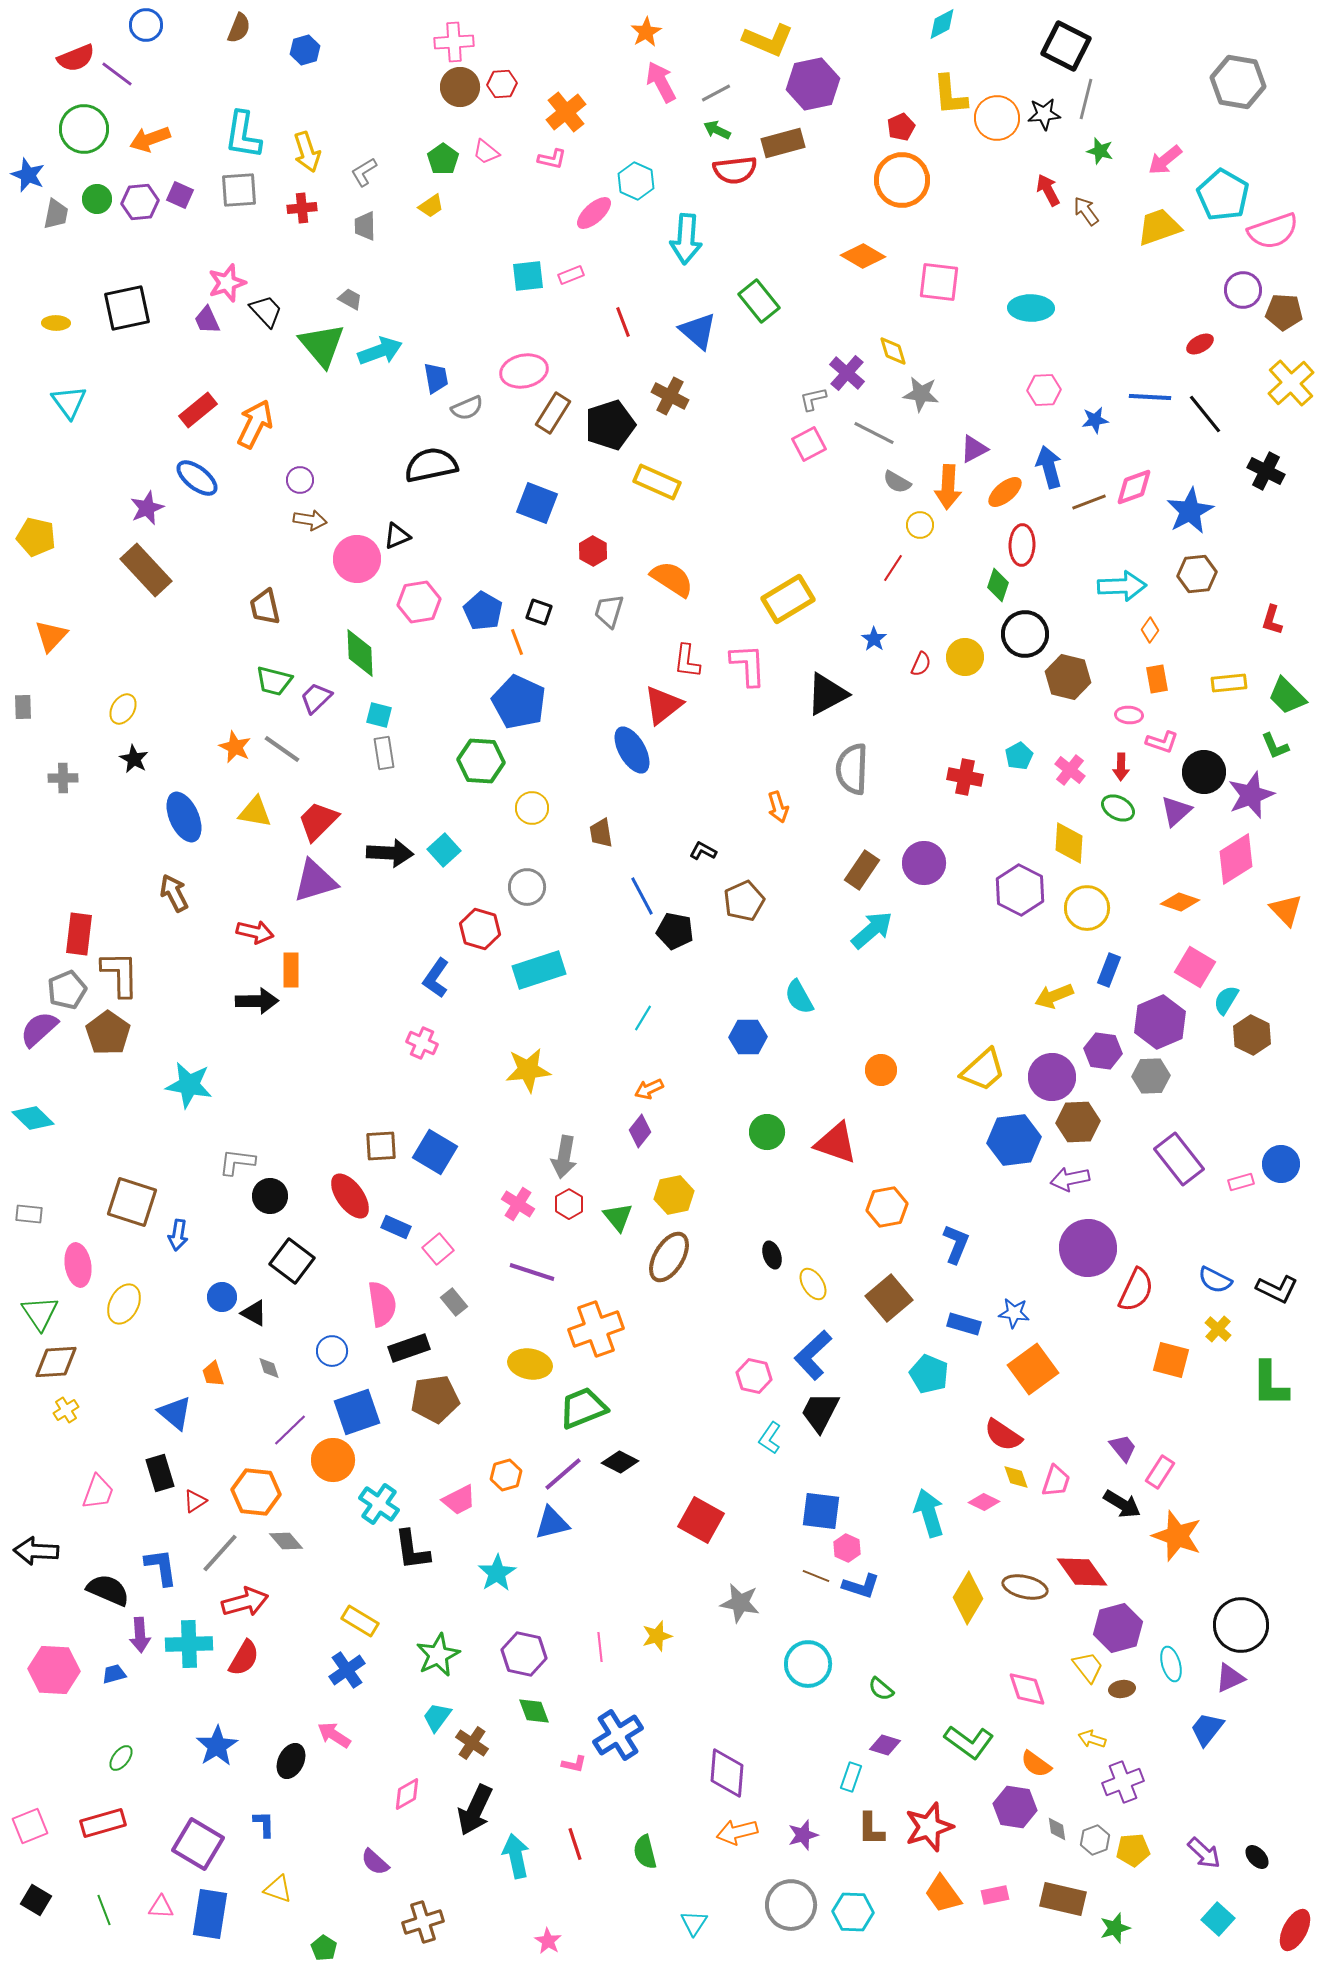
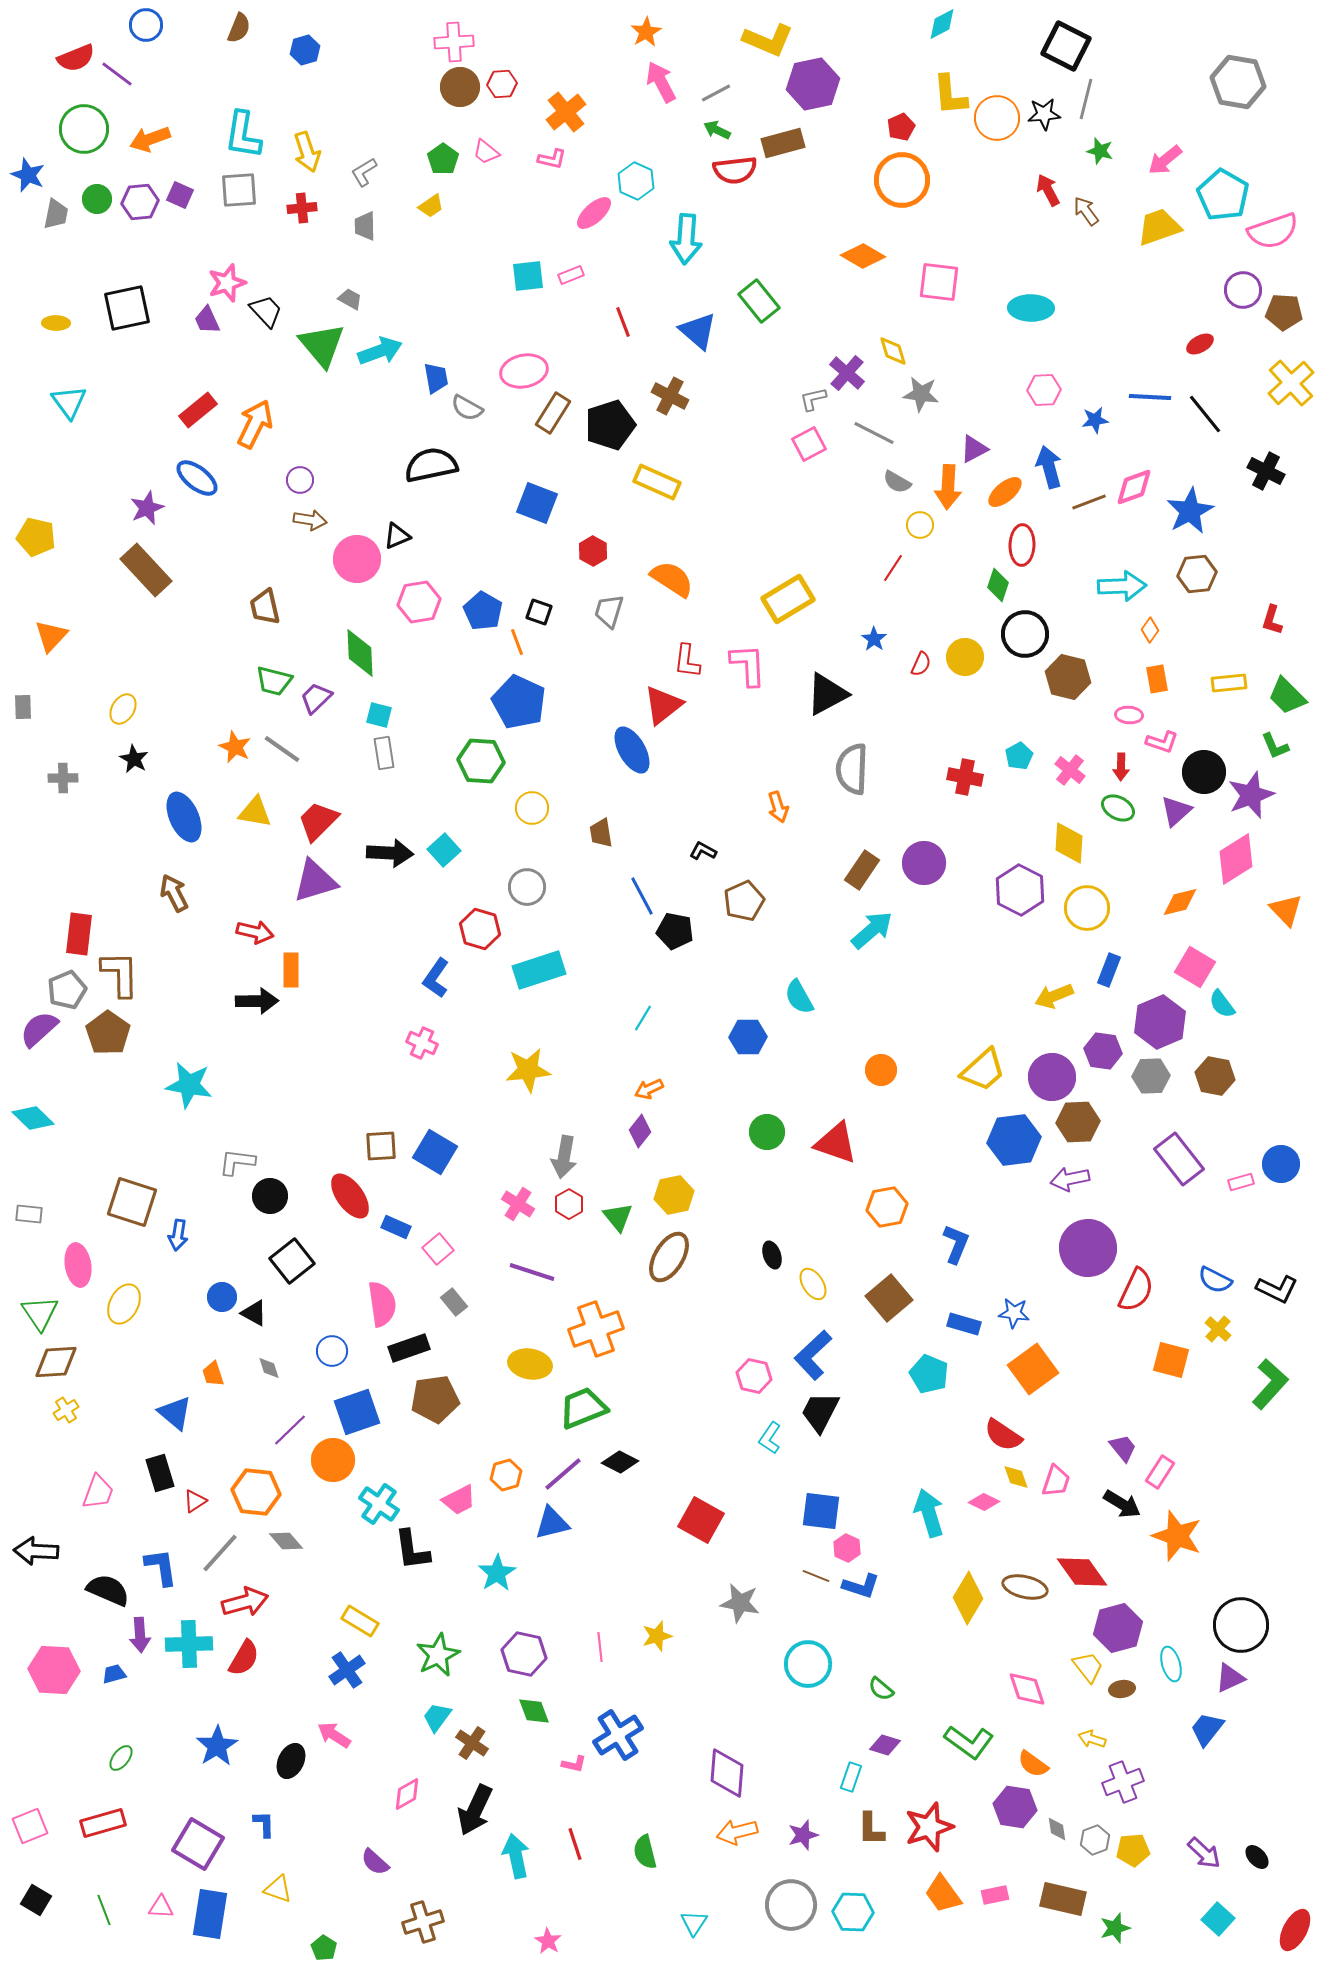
gray semicircle at (467, 408): rotated 52 degrees clockwise
orange diamond at (1180, 902): rotated 33 degrees counterclockwise
cyan semicircle at (1226, 1000): moved 4 px left, 4 px down; rotated 68 degrees counterclockwise
brown hexagon at (1252, 1035): moved 37 px left, 41 px down; rotated 15 degrees counterclockwise
black square at (292, 1261): rotated 15 degrees clockwise
green L-shape at (1270, 1384): rotated 138 degrees counterclockwise
orange semicircle at (1036, 1764): moved 3 px left
